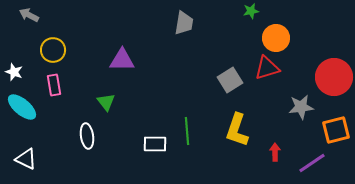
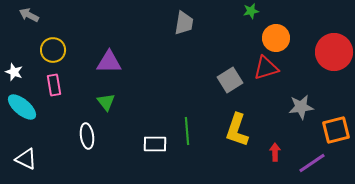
purple triangle: moved 13 px left, 2 px down
red triangle: moved 1 px left
red circle: moved 25 px up
